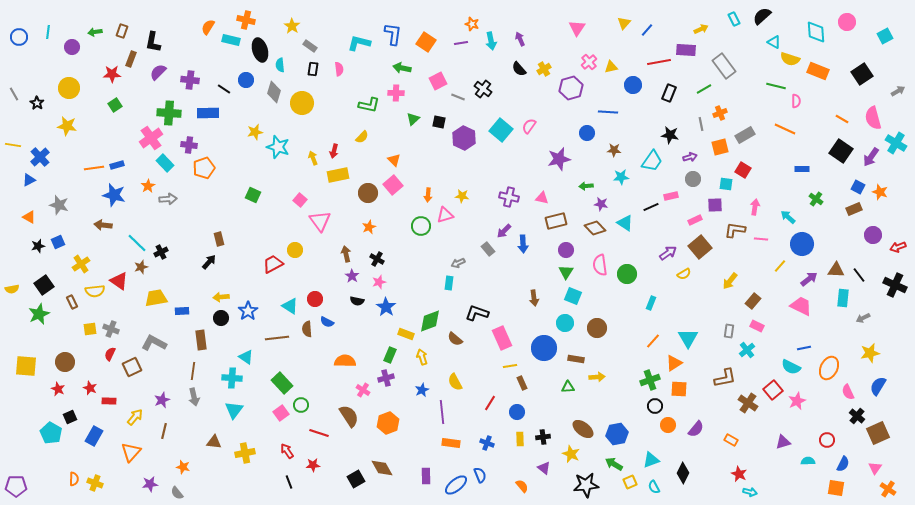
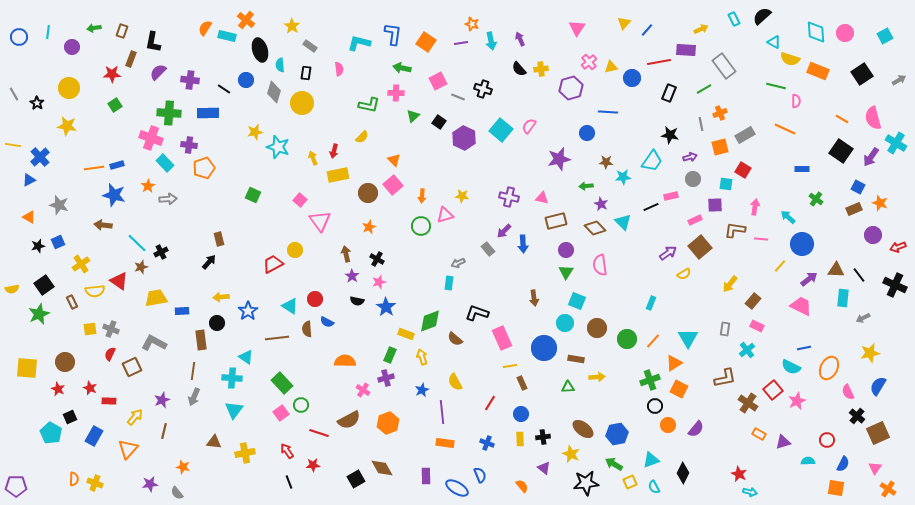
orange cross at (246, 20): rotated 24 degrees clockwise
pink circle at (847, 22): moved 2 px left, 11 px down
orange semicircle at (208, 27): moved 3 px left, 1 px down
green arrow at (95, 32): moved 1 px left, 4 px up
cyan rectangle at (231, 40): moved 4 px left, 4 px up
black rectangle at (313, 69): moved 7 px left, 4 px down
yellow cross at (544, 69): moved 3 px left; rotated 24 degrees clockwise
blue circle at (633, 85): moved 1 px left, 7 px up
black cross at (483, 89): rotated 18 degrees counterclockwise
gray arrow at (898, 91): moved 1 px right, 11 px up
green triangle at (413, 119): moved 3 px up
black square at (439, 122): rotated 24 degrees clockwise
pink cross at (151, 138): rotated 35 degrees counterclockwise
brown star at (614, 150): moved 8 px left, 12 px down
cyan star at (621, 177): moved 2 px right
orange star at (880, 192): moved 11 px down
orange arrow at (428, 195): moved 6 px left, 1 px down
purple star at (601, 204): rotated 16 degrees clockwise
cyan triangle at (625, 223): moved 2 px left, 1 px up; rotated 12 degrees clockwise
green circle at (627, 274): moved 65 px down
yellow arrow at (730, 281): moved 3 px down
cyan square at (573, 296): moved 4 px right, 5 px down
black circle at (221, 318): moved 4 px left, 5 px down
gray rectangle at (729, 331): moved 4 px left, 2 px up
yellow square at (26, 366): moved 1 px right, 2 px down
orange square at (679, 389): rotated 24 degrees clockwise
gray arrow at (194, 397): rotated 36 degrees clockwise
blue circle at (517, 412): moved 4 px right, 2 px down
brown semicircle at (349, 416): moved 4 px down; rotated 95 degrees clockwise
orange rectangle at (731, 440): moved 28 px right, 6 px up
orange rectangle at (451, 443): moved 6 px left
orange triangle at (131, 452): moved 3 px left, 3 px up
blue ellipse at (456, 485): moved 1 px right, 3 px down; rotated 70 degrees clockwise
black star at (586, 485): moved 2 px up
